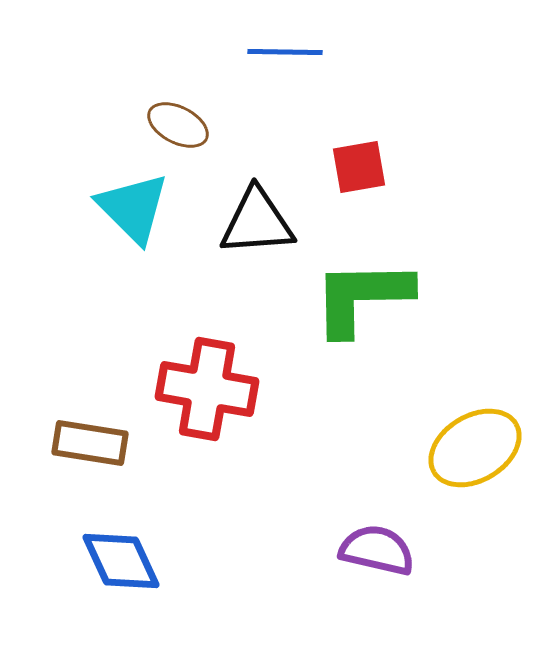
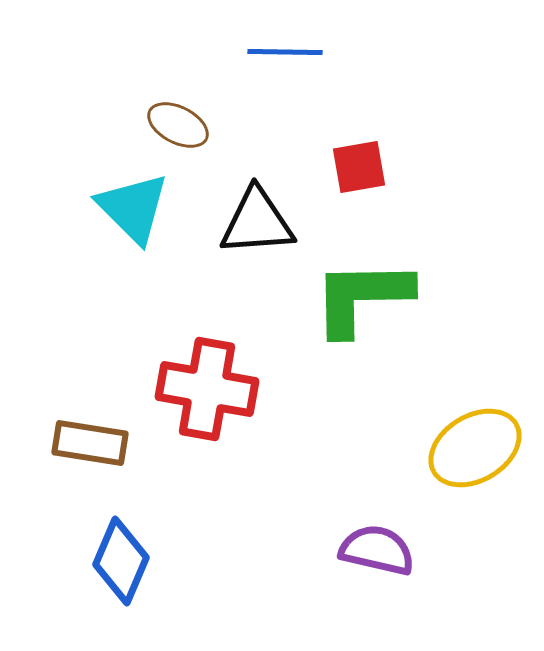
blue diamond: rotated 48 degrees clockwise
